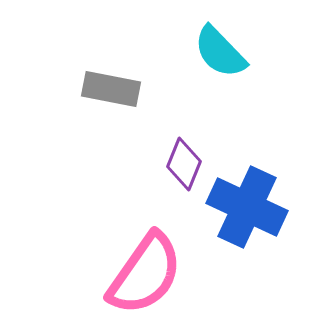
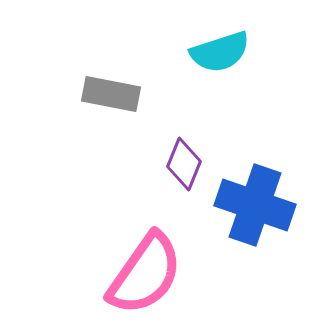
cyan semicircle: rotated 64 degrees counterclockwise
gray rectangle: moved 5 px down
blue cross: moved 8 px right, 2 px up; rotated 6 degrees counterclockwise
